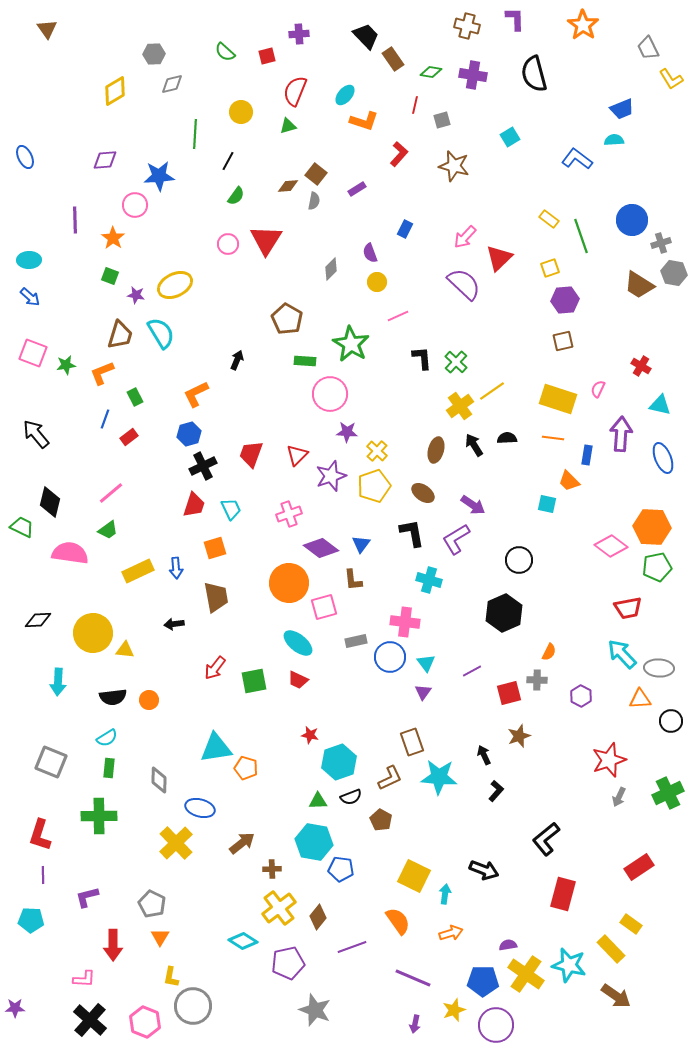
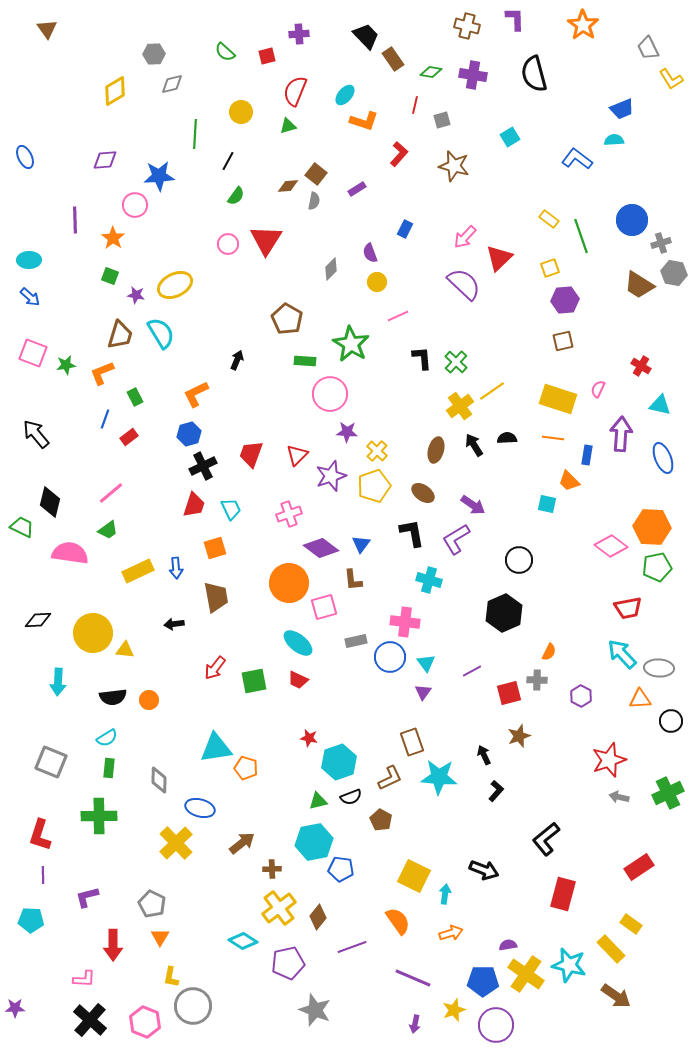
red star at (310, 735): moved 1 px left, 3 px down
gray arrow at (619, 797): rotated 78 degrees clockwise
green triangle at (318, 801): rotated 12 degrees counterclockwise
cyan hexagon at (314, 842): rotated 21 degrees counterclockwise
